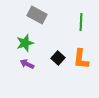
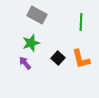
green star: moved 6 px right
orange L-shape: rotated 20 degrees counterclockwise
purple arrow: moved 2 px left, 1 px up; rotated 24 degrees clockwise
